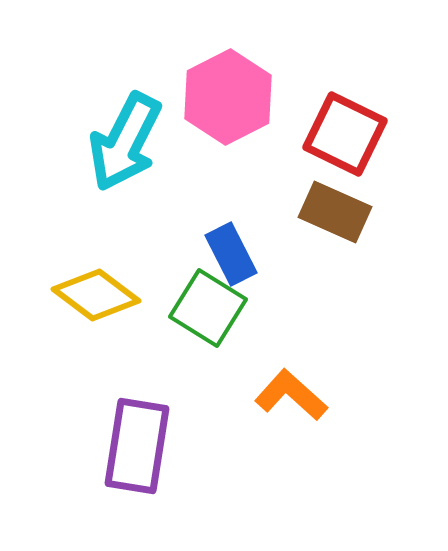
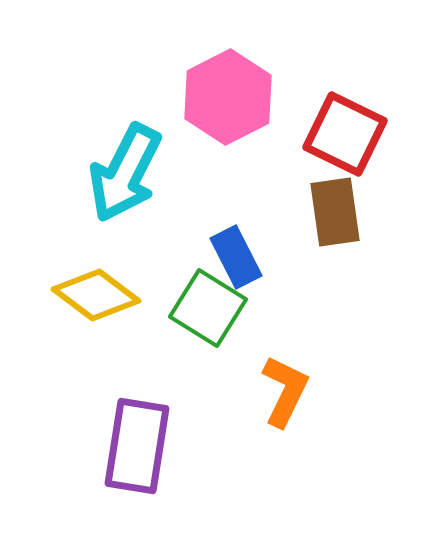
cyan arrow: moved 31 px down
brown rectangle: rotated 58 degrees clockwise
blue rectangle: moved 5 px right, 3 px down
orange L-shape: moved 6 px left, 4 px up; rotated 74 degrees clockwise
